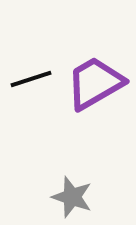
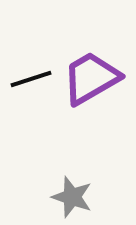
purple trapezoid: moved 4 px left, 5 px up
